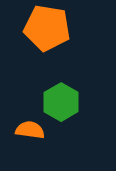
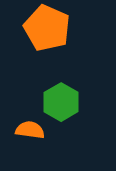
orange pentagon: rotated 15 degrees clockwise
